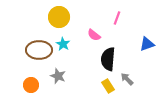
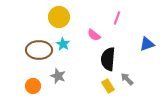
orange circle: moved 2 px right, 1 px down
